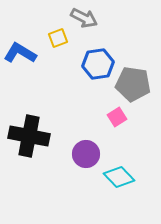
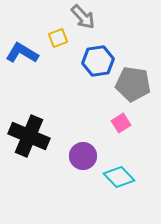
gray arrow: moved 1 px left, 1 px up; rotated 20 degrees clockwise
blue L-shape: moved 2 px right
blue hexagon: moved 3 px up
pink square: moved 4 px right, 6 px down
black cross: rotated 12 degrees clockwise
purple circle: moved 3 px left, 2 px down
